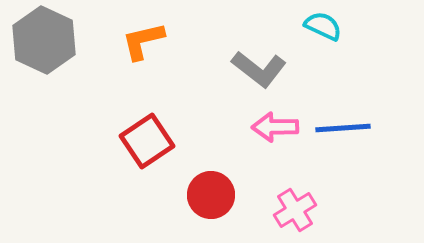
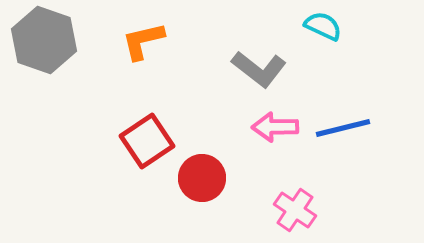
gray hexagon: rotated 6 degrees counterclockwise
blue line: rotated 10 degrees counterclockwise
red circle: moved 9 px left, 17 px up
pink cross: rotated 24 degrees counterclockwise
